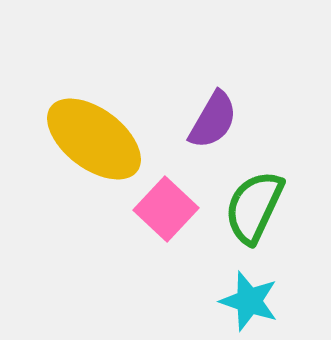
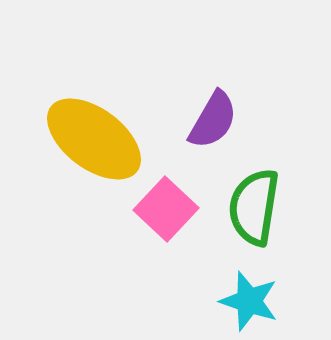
green semicircle: rotated 16 degrees counterclockwise
